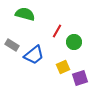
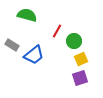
green semicircle: moved 2 px right, 1 px down
green circle: moved 1 px up
yellow square: moved 18 px right, 8 px up
